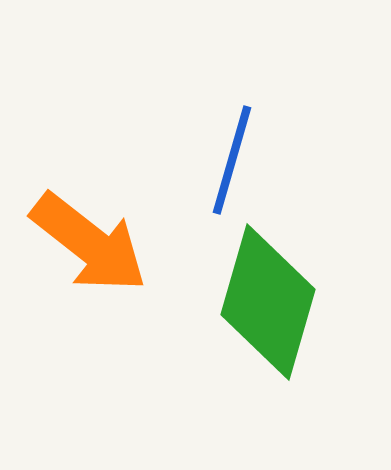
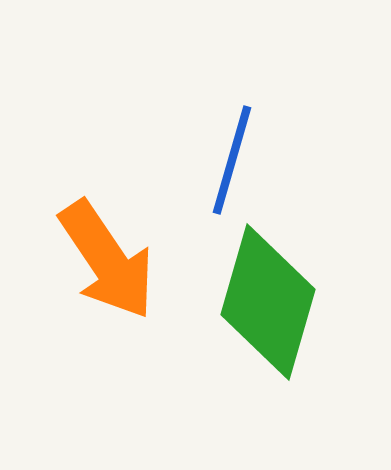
orange arrow: moved 18 px right, 17 px down; rotated 18 degrees clockwise
